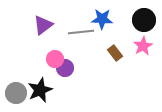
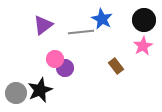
blue star: rotated 25 degrees clockwise
brown rectangle: moved 1 px right, 13 px down
